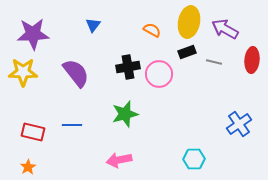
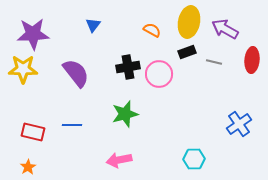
yellow star: moved 3 px up
